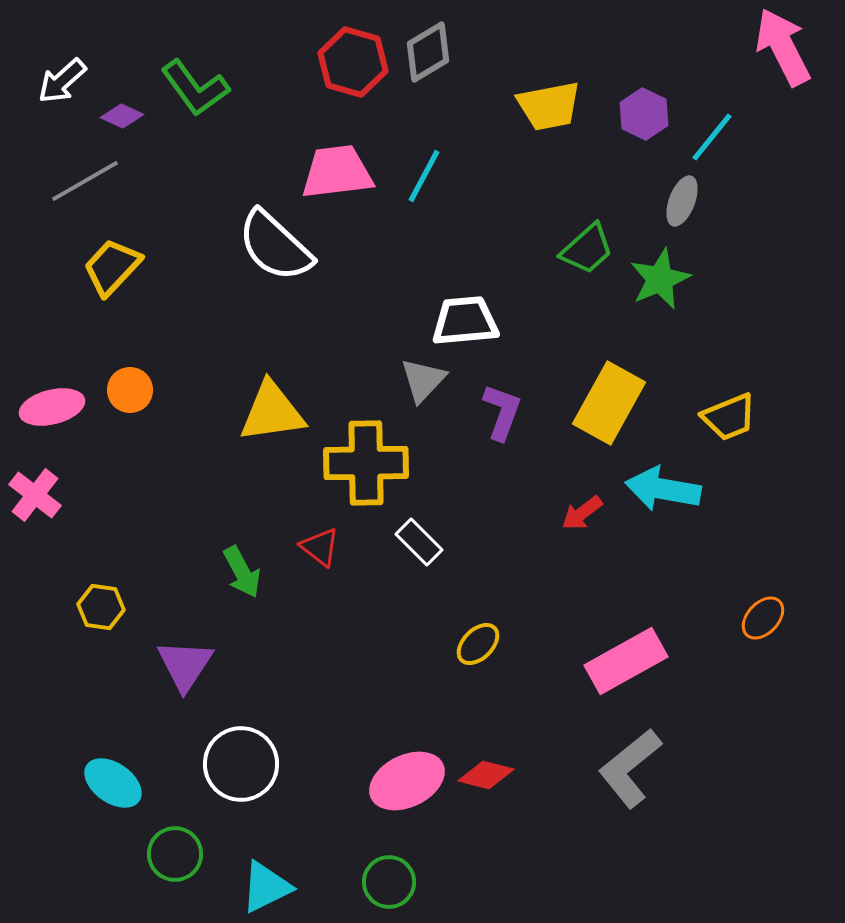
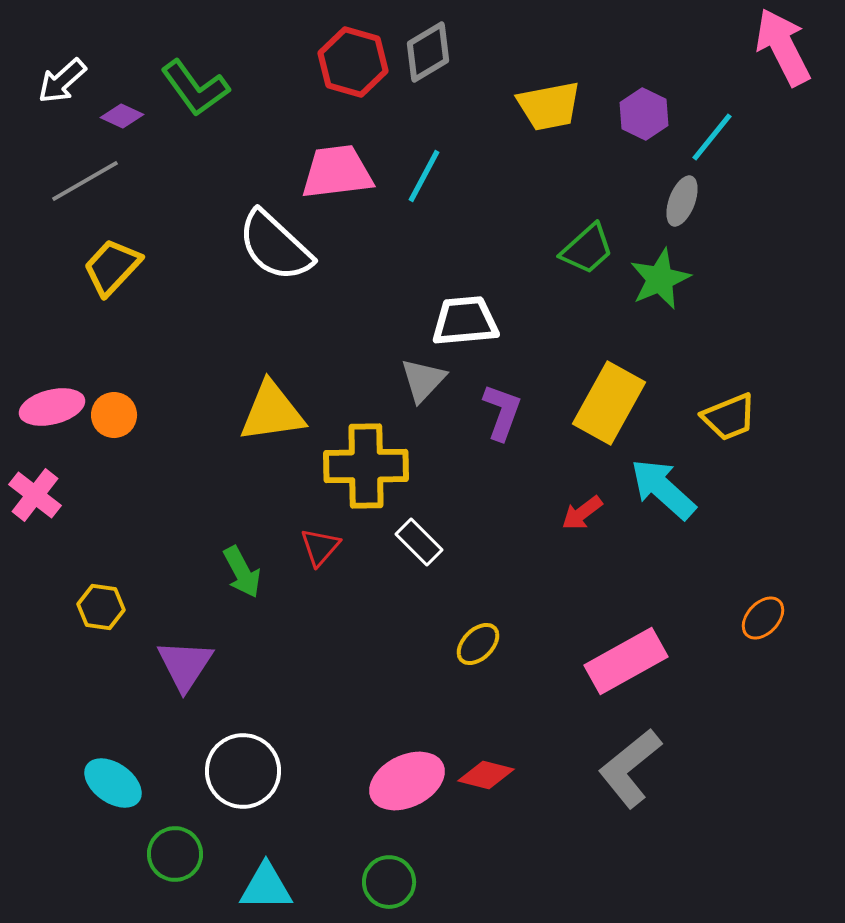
orange circle at (130, 390): moved 16 px left, 25 px down
yellow cross at (366, 463): moved 3 px down
cyan arrow at (663, 489): rotated 32 degrees clockwise
red triangle at (320, 547): rotated 33 degrees clockwise
white circle at (241, 764): moved 2 px right, 7 px down
cyan triangle at (266, 887): rotated 26 degrees clockwise
